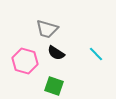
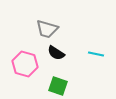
cyan line: rotated 35 degrees counterclockwise
pink hexagon: moved 3 px down
green square: moved 4 px right
